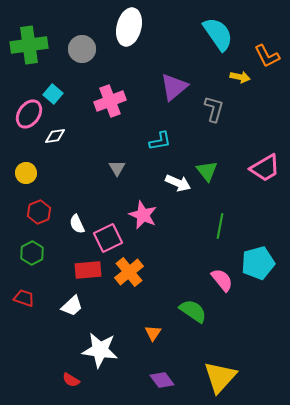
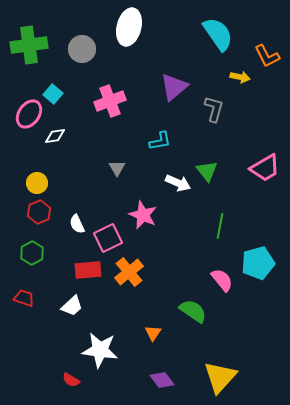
yellow circle: moved 11 px right, 10 px down
